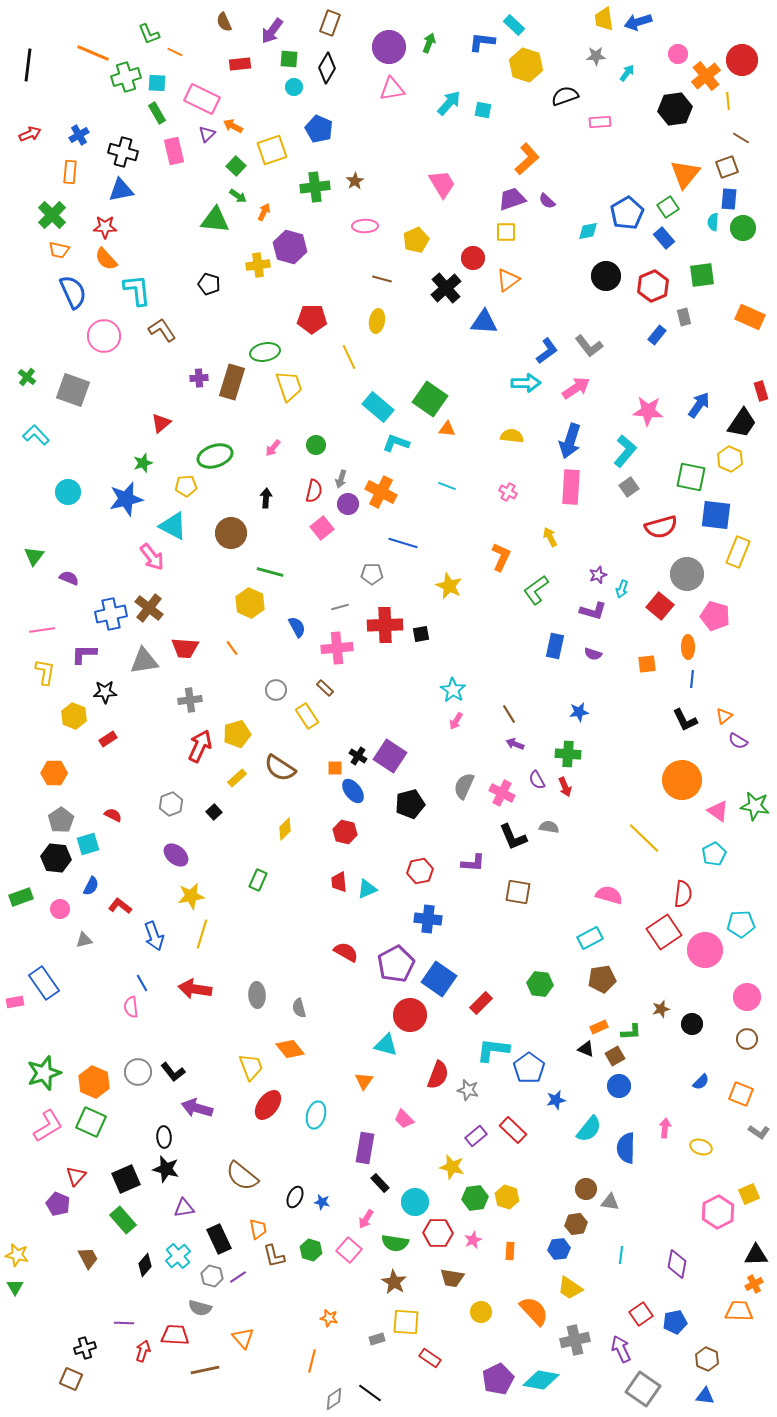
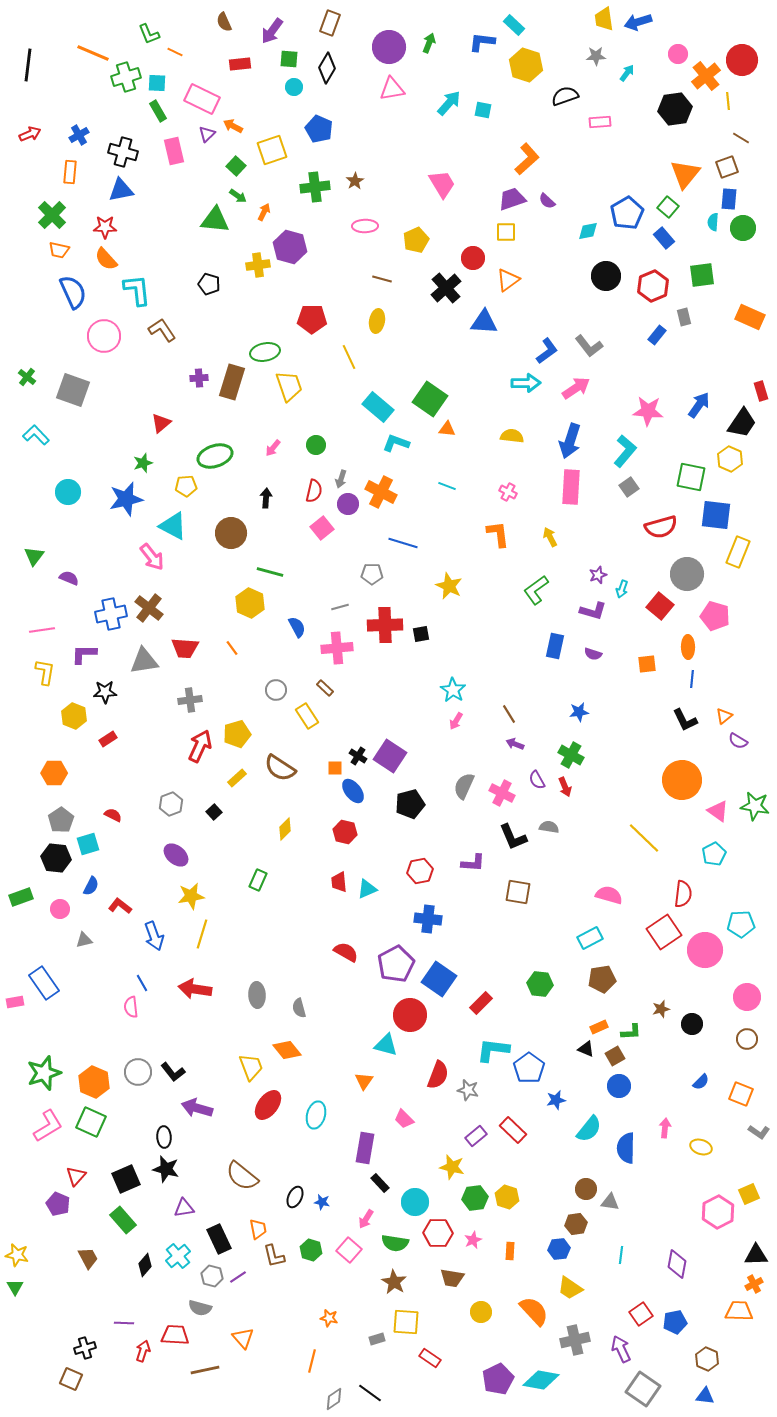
green rectangle at (157, 113): moved 1 px right, 2 px up
green square at (668, 207): rotated 15 degrees counterclockwise
orange L-shape at (501, 557): moved 3 px left, 23 px up; rotated 32 degrees counterclockwise
green cross at (568, 754): moved 3 px right, 1 px down; rotated 25 degrees clockwise
orange diamond at (290, 1049): moved 3 px left, 1 px down
